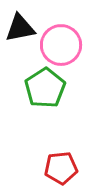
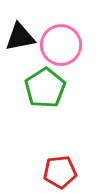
black triangle: moved 9 px down
red pentagon: moved 1 px left, 4 px down
